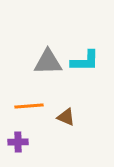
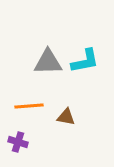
cyan L-shape: rotated 12 degrees counterclockwise
brown triangle: rotated 12 degrees counterclockwise
purple cross: rotated 18 degrees clockwise
